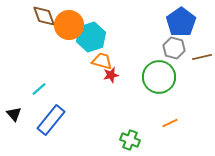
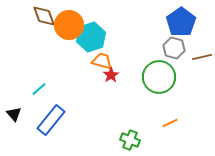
red star: rotated 21 degrees counterclockwise
